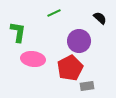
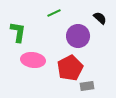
purple circle: moved 1 px left, 5 px up
pink ellipse: moved 1 px down
